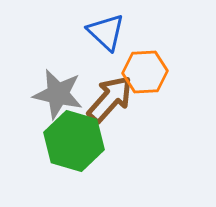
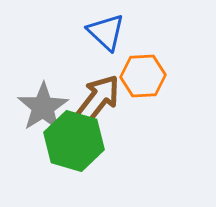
orange hexagon: moved 2 px left, 4 px down
gray star: moved 15 px left, 13 px down; rotated 27 degrees clockwise
brown arrow: moved 12 px left; rotated 4 degrees counterclockwise
